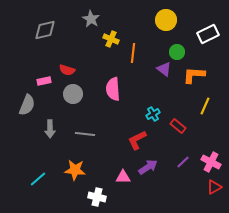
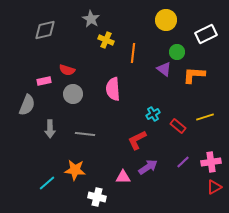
white rectangle: moved 2 px left
yellow cross: moved 5 px left, 1 px down
yellow line: moved 11 px down; rotated 48 degrees clockwise
pink cross: rotated 36 degrees counterclockwise
cyan line: moved 9 px right, 4 px down
